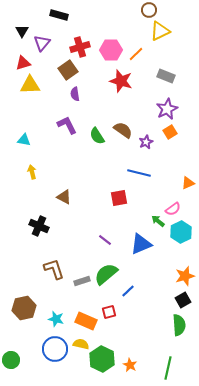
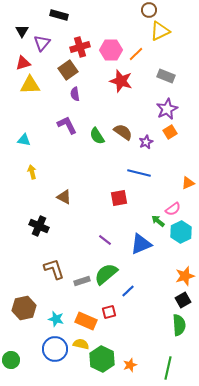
brown semicircle at (123, 130): moved 2 px down
orange star at (130, 365): rotated 24 degrees clockwise
